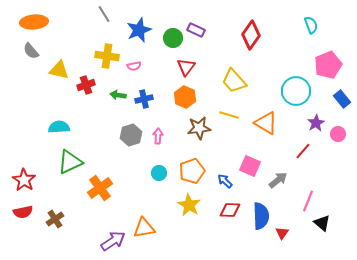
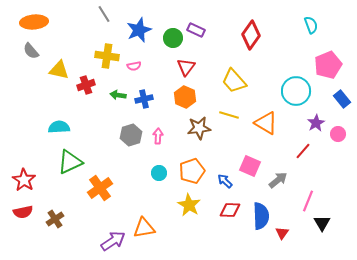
black triangle at (322, 223): rotated 18 degrees clockwise
